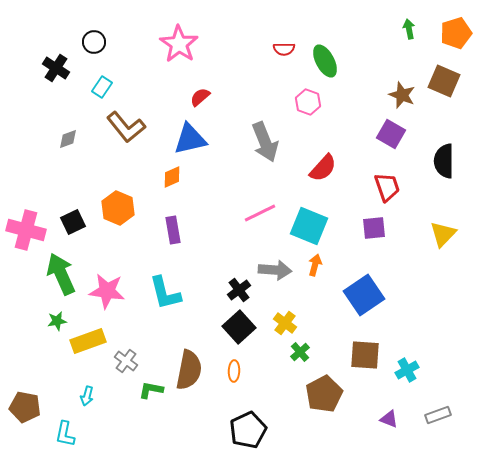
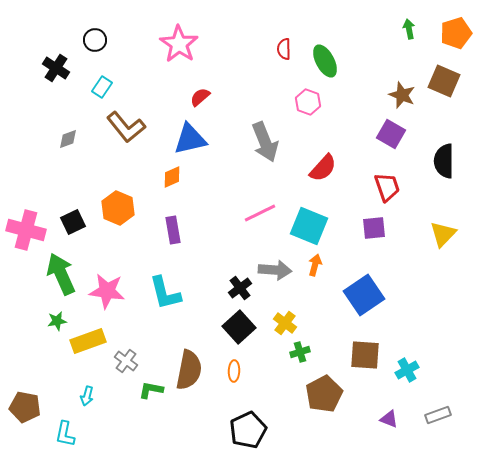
black circle at (94, 42): moved 1 px right, 2 px up
red semicircle at (284, 49): rotated 90 degrees clockwise
black cross at (239, 290): moved 1 px right, 2 px up
green cross at (300, 352): rotated 24 degrees clockwise
